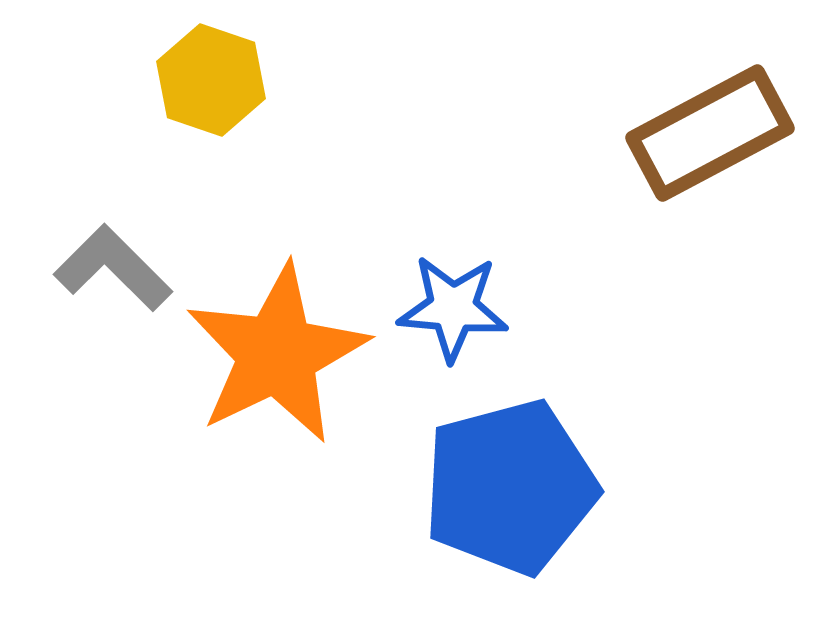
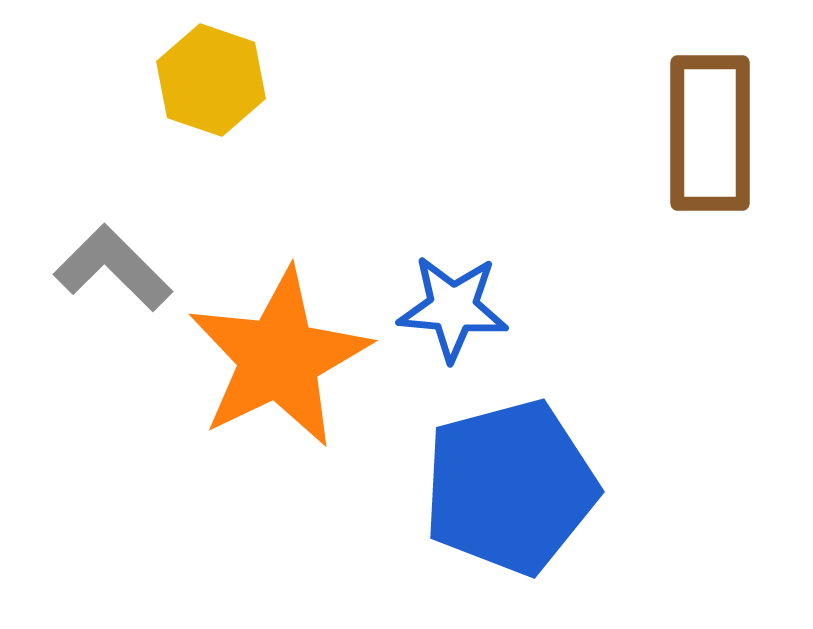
brown rectangle: rotated 62 degrees counterclockwise
orange star: moved 2 px right, 4 px down
